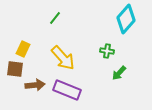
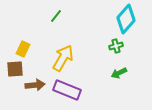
green line: moved 1 px right, 2 px up
green cross: moved 9 px right, 5 px up; rotated 24 degrees counterclockwise
yellow arrow: rotated 108 degrees counterclockwise
brown square: rotated 12 degrees counterclockwise
green arrow: rotated 21 degrees clockwise
